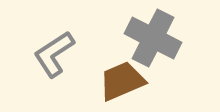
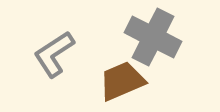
gray cross: moved 1 px up
